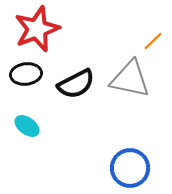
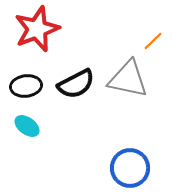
black ellipse: moved 12 px down
gray triangle: moved 2 px left
